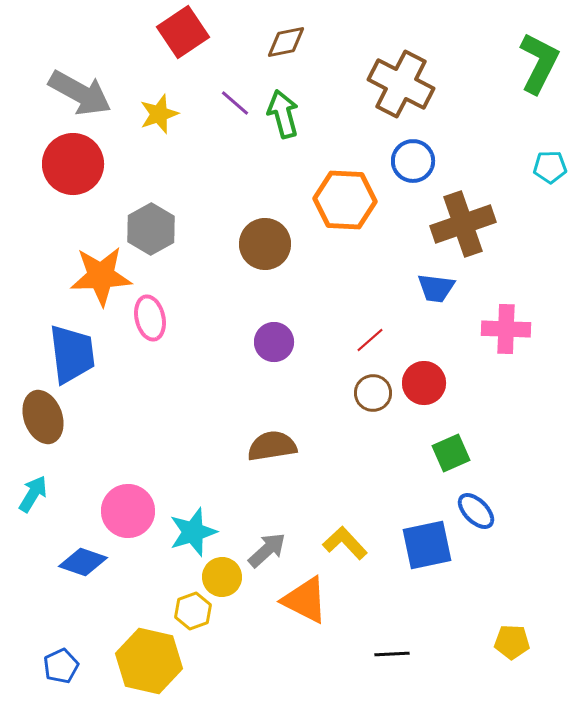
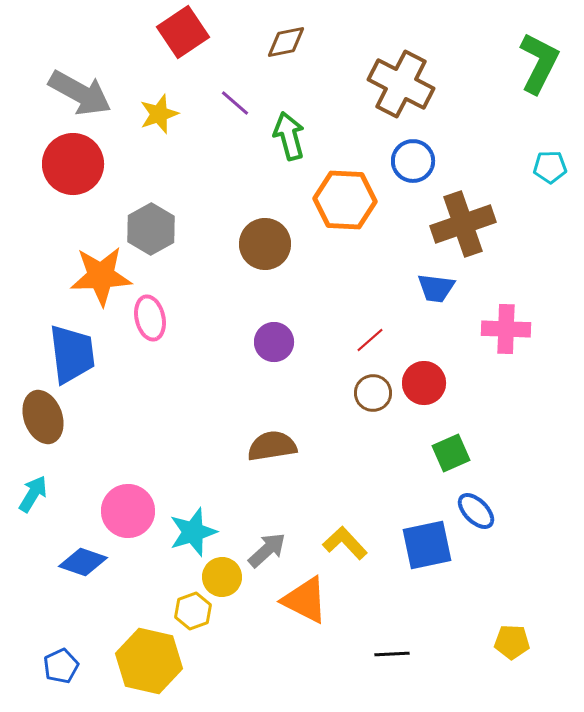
green arrow at (283, 114): moved 6 px right, 22 px down
